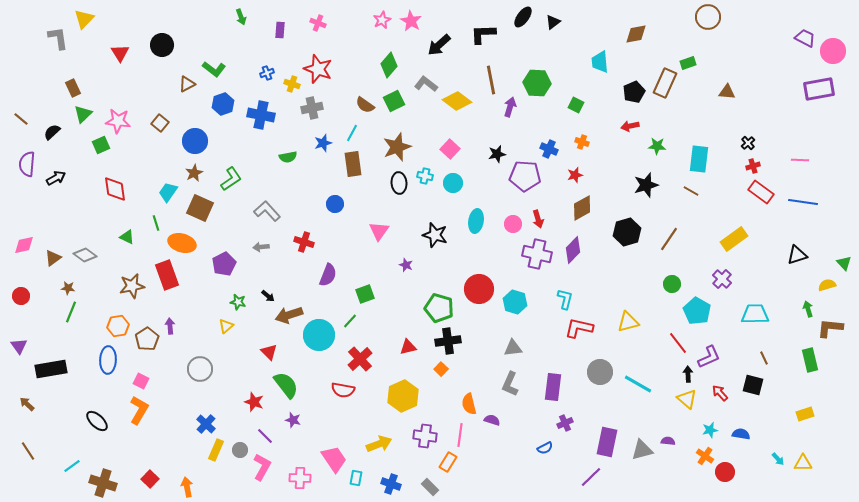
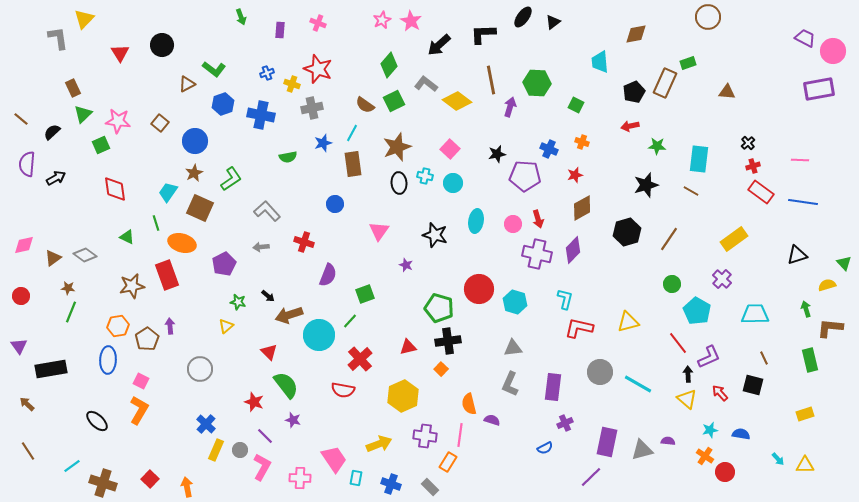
green arrow at (808, 309): moved 2 px left
yellow triangle at (803, 463): moved 2 px right, 2 px down
